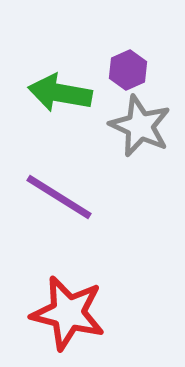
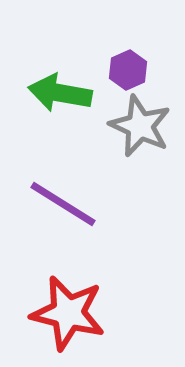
purple line: moved 4 px right, 7 px down
